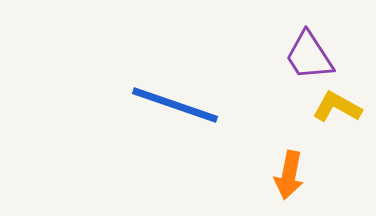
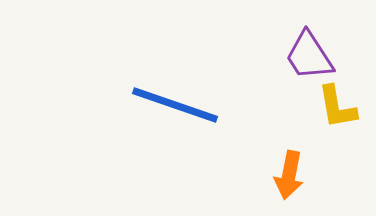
yellow L-shape: rotated 129 degrees counterclockwise
